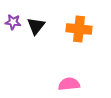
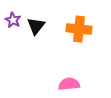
purple star: moved 2 px up; rotated 21 degrees clockwise
